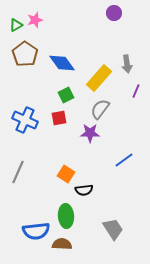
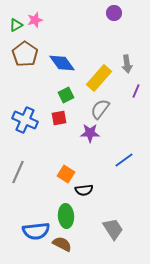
brown semicircle: rotated 24 degrees clockwise
